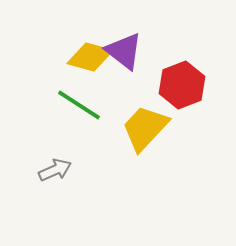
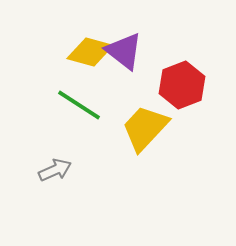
yellow diamond: moved 5 px up
